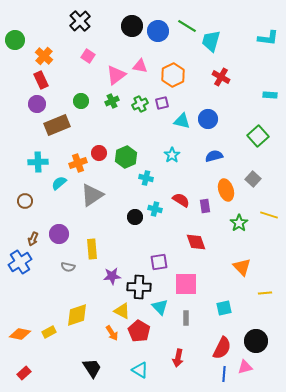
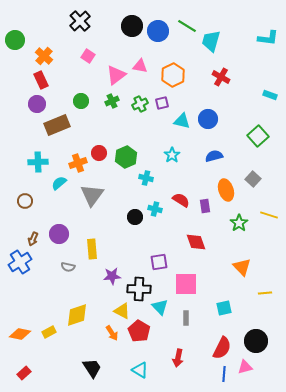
cyan rectangle at (270, 95): rotated 16 degrees clockwise
gray triangle at (92, 195): rotated 20 degrees counterclockwise
black cross at (139, 287): moved 2 px down
